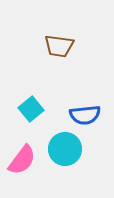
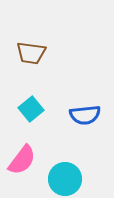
brown trapezoid: moved 28 px left, 7 px down
cyan circle: moved 30 px down
